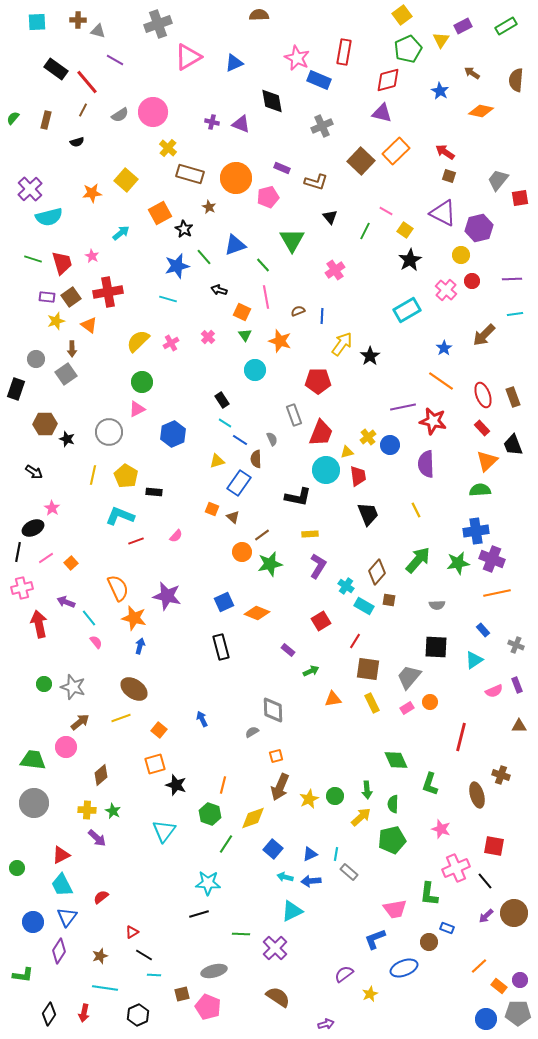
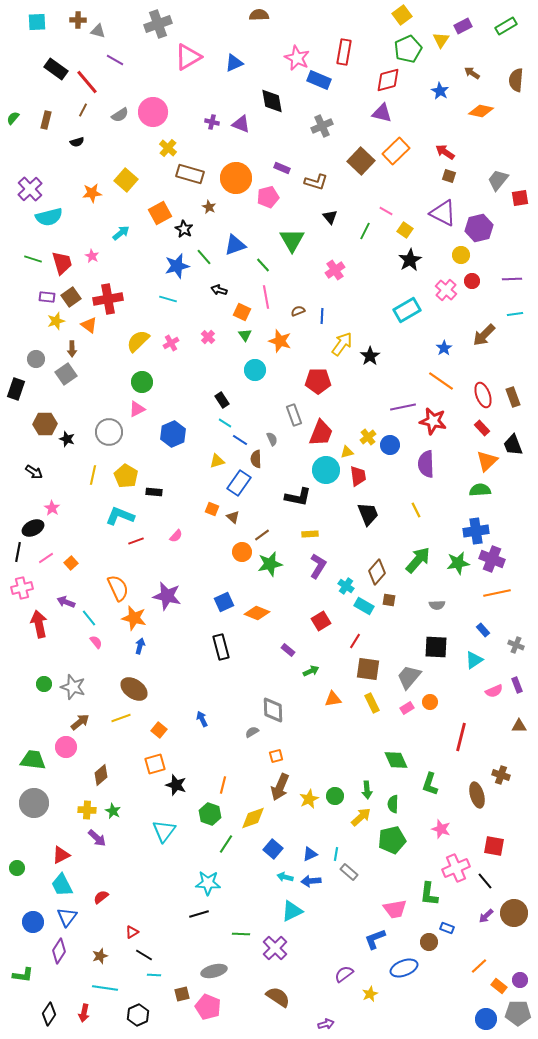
red cross at (108, 292): moved 7 px down
